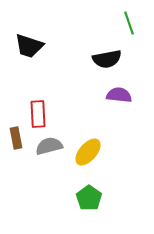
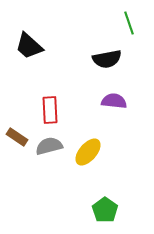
black trapezoid: rotated 24 degrees clockwise
purple semicircle: moved 5 px left, 6 px down
red rectangle: moved 12 px right, 4 px up
brown rectangle: moved 1 px right, 1 px up; rotated 45 degrees counterclockwise
green pentagon: moved 16 px right, 12 px down
